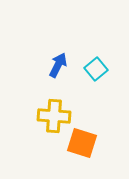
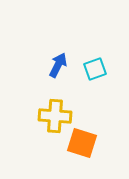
cyan square: moved 1 px left; rotated 20 degrees clockwise
yellow cross: moved 1 px right
